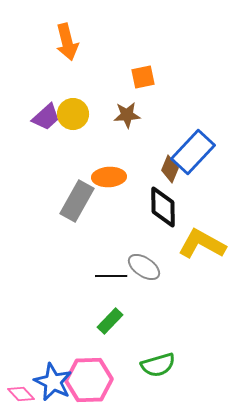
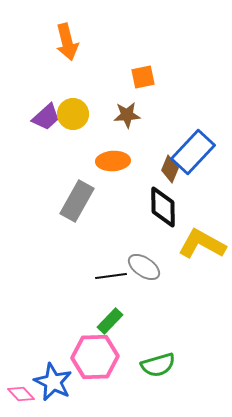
orange ellipse: moved 4 px right, 16 px up
black line: rotated 8 degrees counterclockwise
pink hexagon: moved 6 px right, 23 px up
